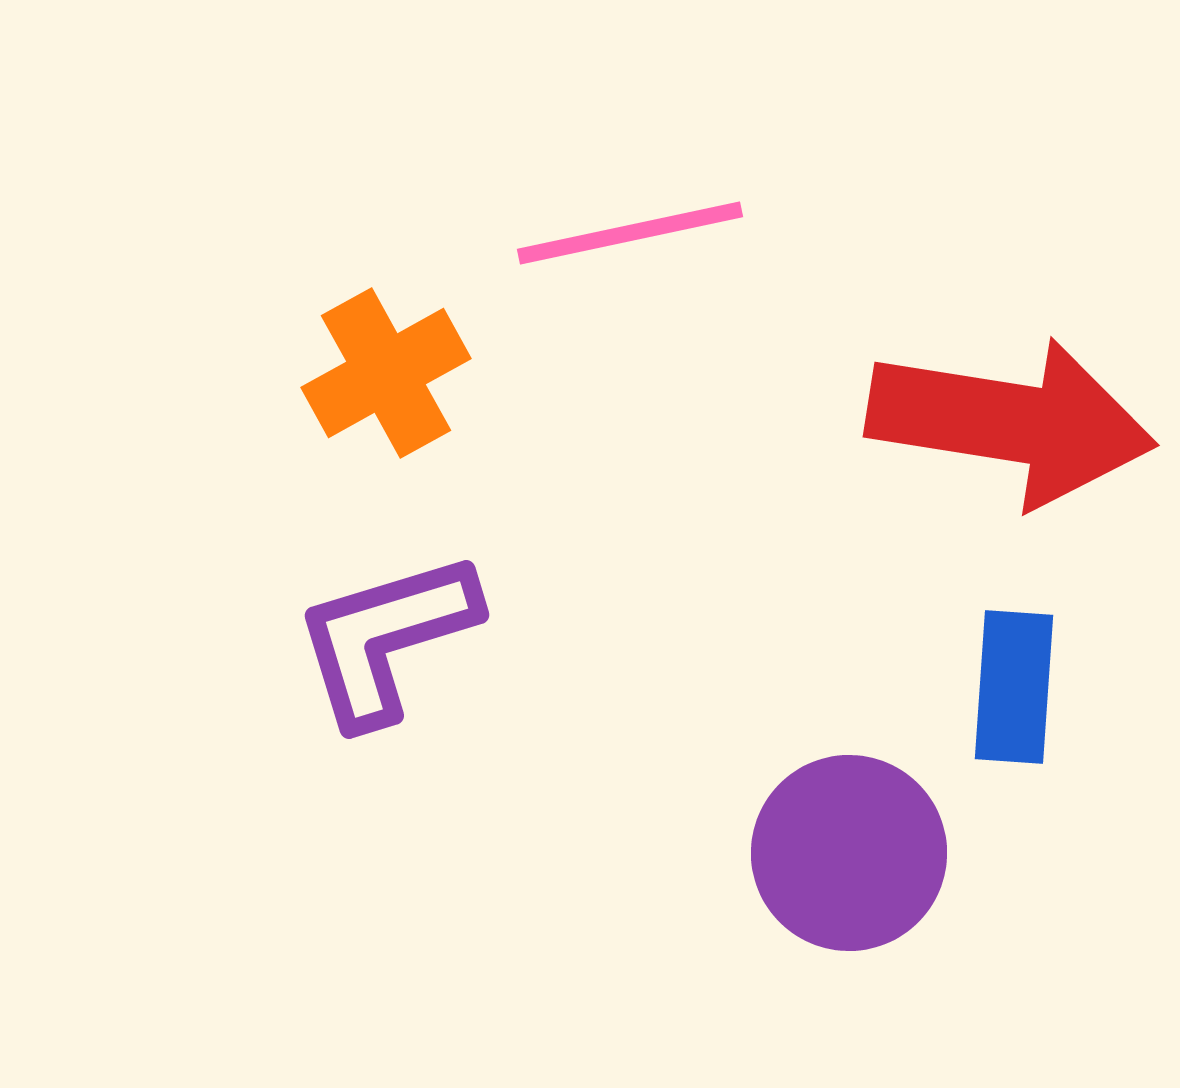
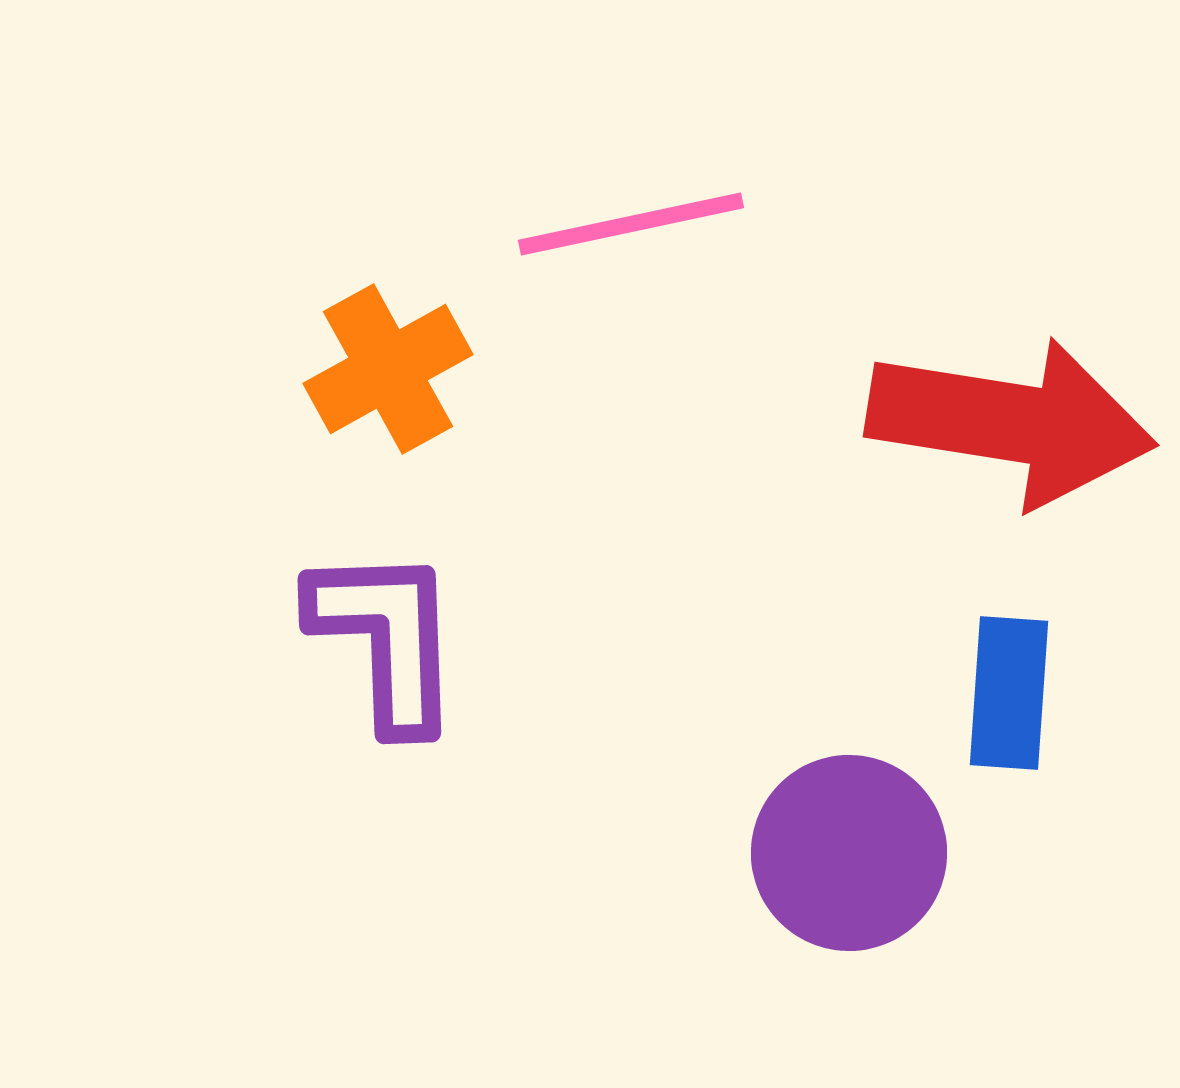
pink line: moved 1 px right, 9 px up
orange cross: moved 2 px right, 4 px up
purple L-shape: rotated 105 degrees clockwise
blue rectangle: moved 5 px left, 6 px down
